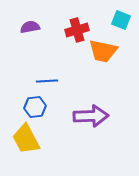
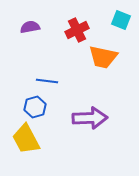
red cross: rotated 10 degrees counterclockwise
orange trapezoid: moved 6 px down
blue line: rotated 10 degrees clockwise
blue hexagon: rotated 10 degrees counterclockwise
purple arrow: moved 1 px left, 2 px down
